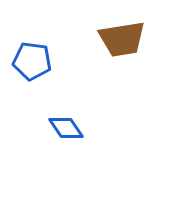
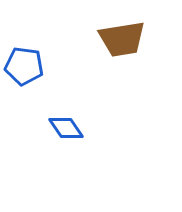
blue pentagon: moved 8 px left, 5 px down
